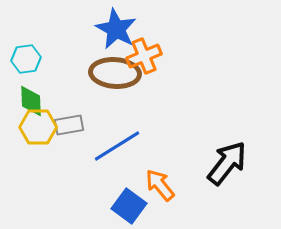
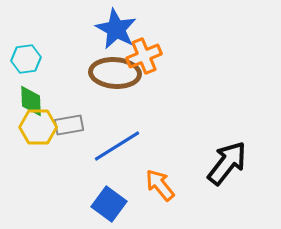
blue square: moved 20 px left, 2 px up
